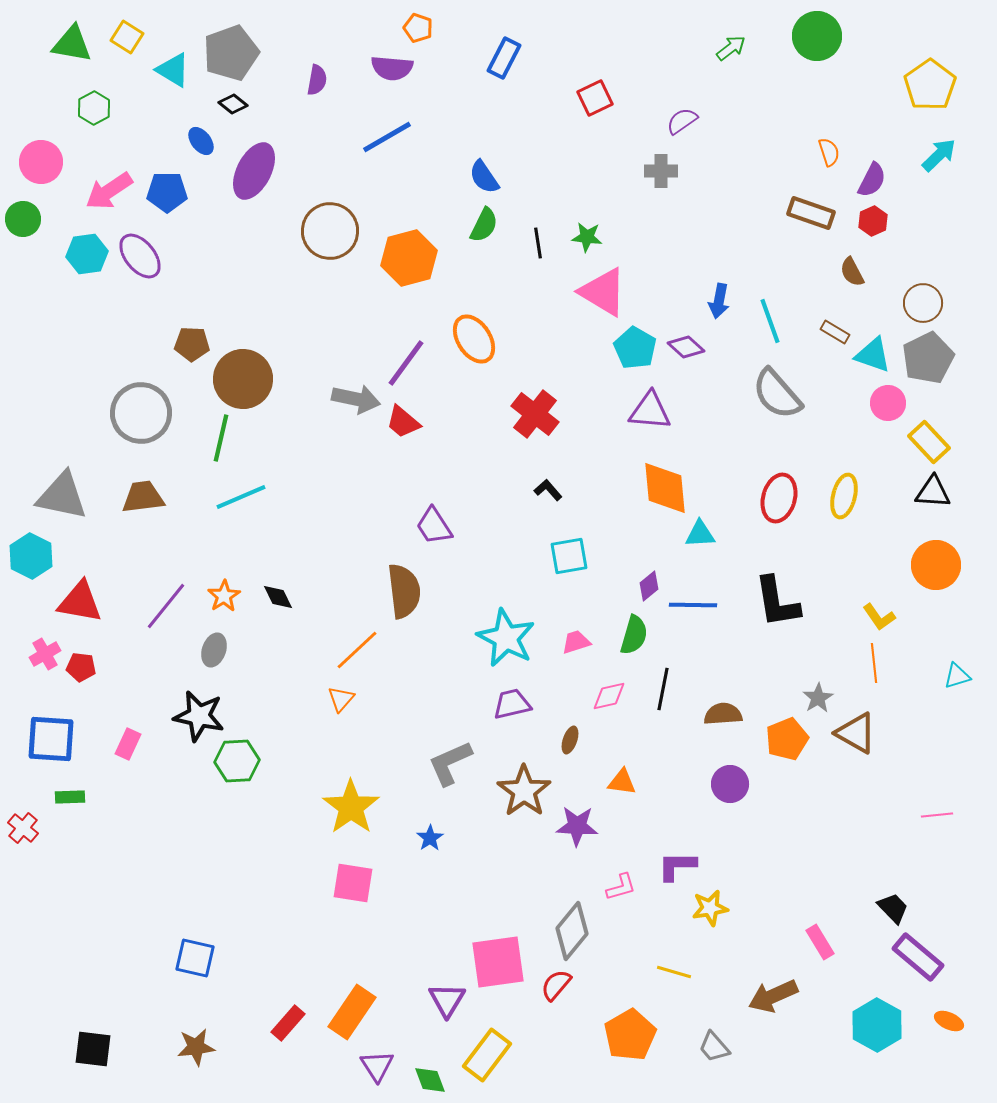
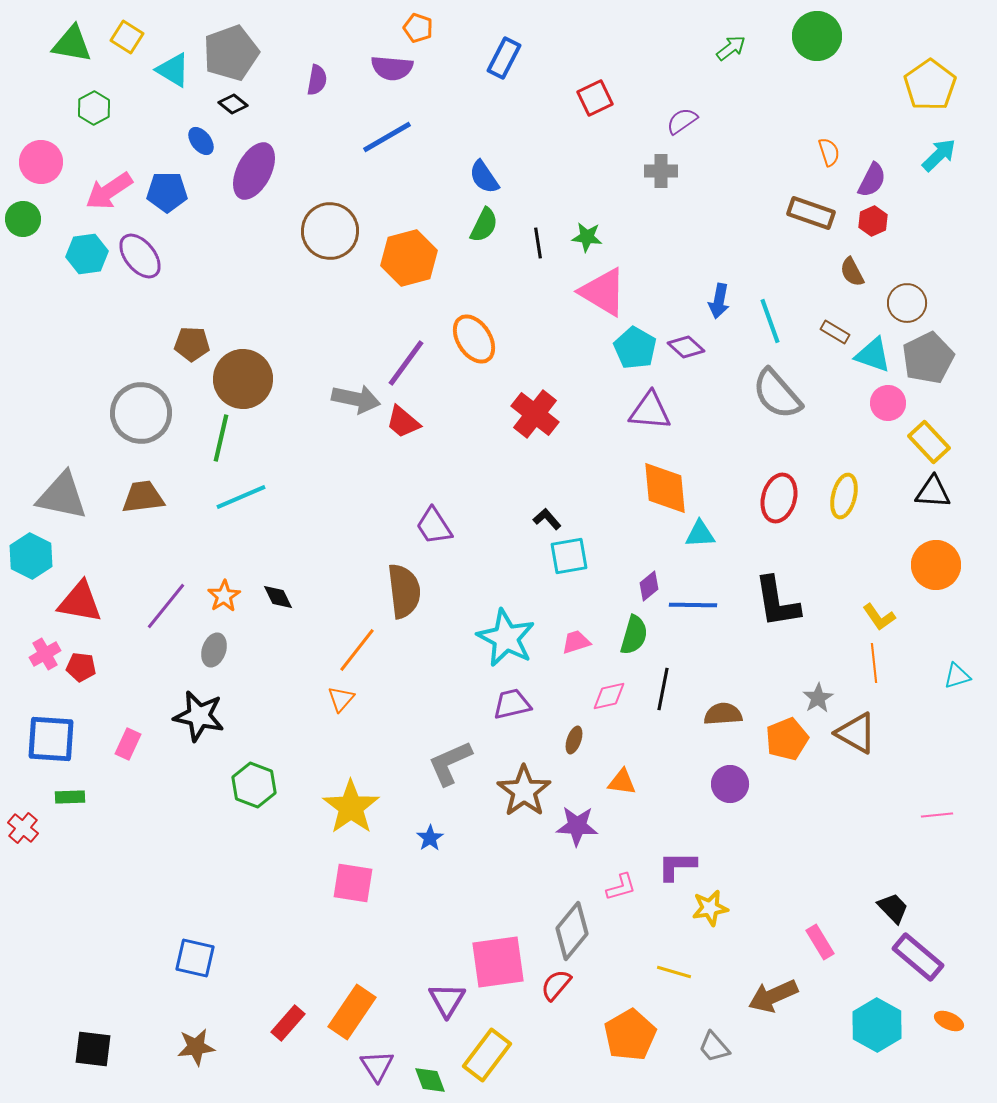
brown circle at (923, 303): moved 16 px left
black L-shape at (548, 490): moved 1 px left, 29 px down
orange line at (357, 650): rotated 9 degrees counterclockwise
brown ellipse at (570, 740): moved 4 px right
green hexagon at (237, 761): moved 17 px right, 24 px down; rotated 24 degrees clockwise
